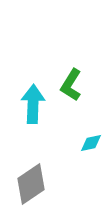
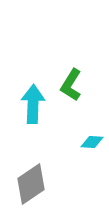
cyan diamond: moved 1 px right, 1 px up; rotated 15 degrees clockwise
